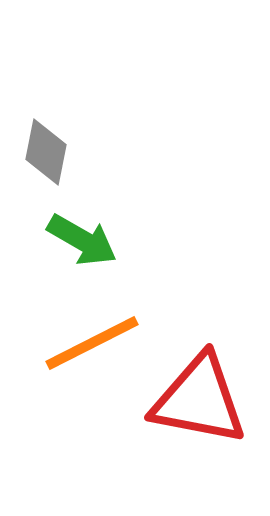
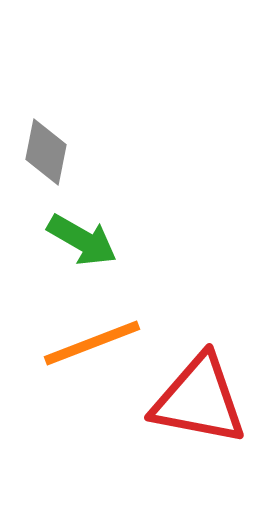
orange line: rotated 6 degrees clockwise
